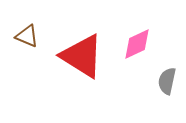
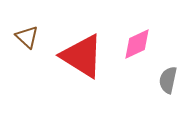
brown triangle: moved 1 px down; rotated 20 degrees clockwise
gray semicircle: moved 1 px right, 1 px up
